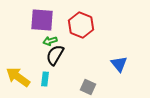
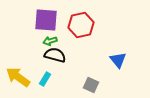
purple square: moved 4 px right
red hexagon: rotated 25 degrees clockwise
black semicircle: rotated 75 degrees clockwise
blue triangle: moved 1 px left, 4 px up
cyan rectangle: rotated 24 degrees clockwise
gray square: moved 3 px right, 2 px up
